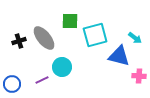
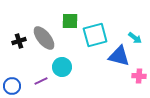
purple line: moved 1 px left, 1 px down
blue circle: moved 2 px down
